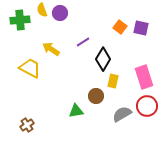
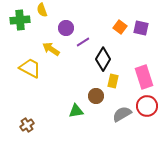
purple circle: moved 6 px right, 15 px down
